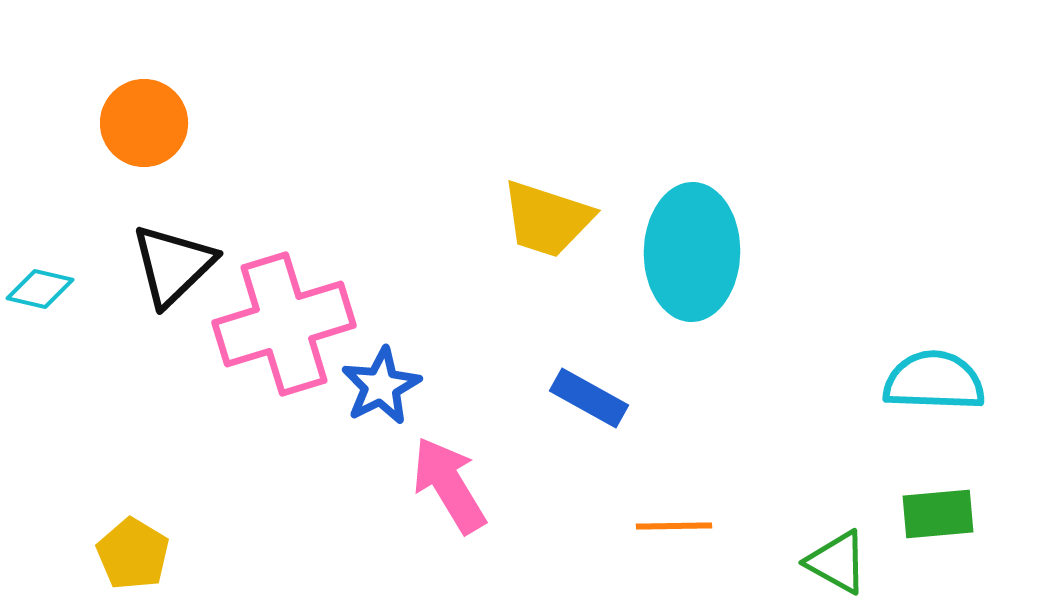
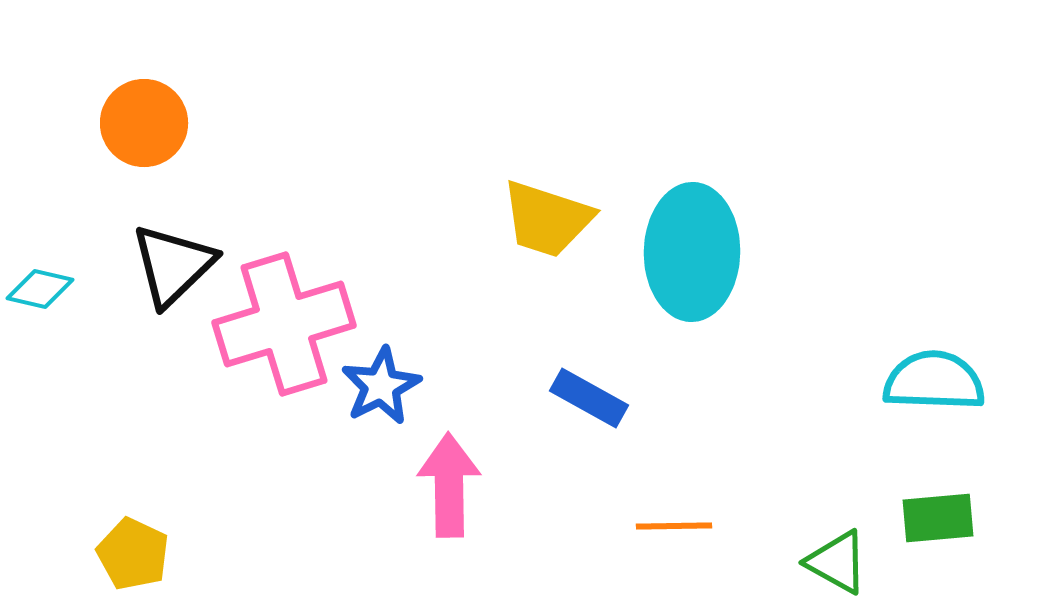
pink arrow: rotated 30 degrees clockwise
green rectangle: moved 4 px down
yellow pentagon: rotated 6 degrees counterclockwise
